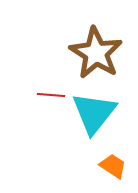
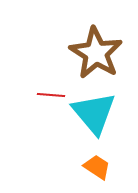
cyan triangle: rotated 18 degrees counterclockwise
orange trapezoid: moved 16 px left, 1 px down
